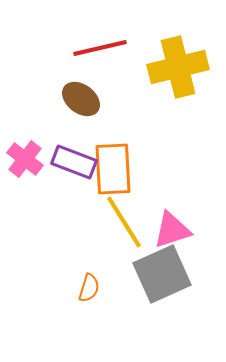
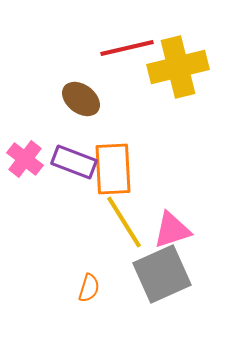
red line: moved 27 px right
